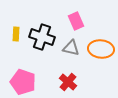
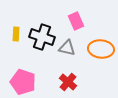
gray triangle: moved 4 px left
